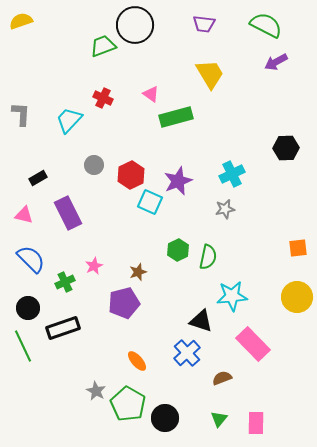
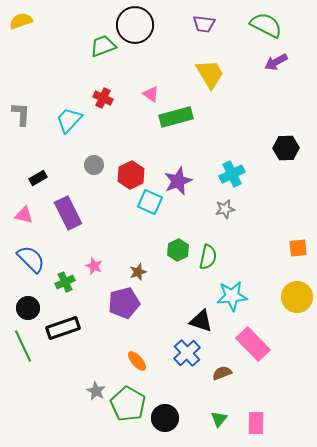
pink star at (94, 266): rotated 24 degrees counterclockwise
brown semicircle at (222, 378): moved 5 px up
